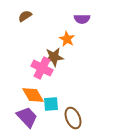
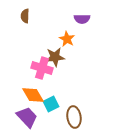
brown semicircle: rotated 56 degrees counterclockwise
brown star: moved 1 px right
pink cross: rotated 10 degrees counterclockwise
cyan square: rotated 21 degrees counterclockwise
brown ellipse: moved 1 px right, 1 px up; rotated 15 degrees clockwise
